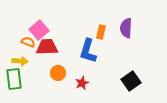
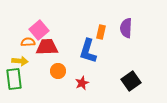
orange semicircle: rotated 24 degrees counterclockwise
orange circle: moved 2 px up
